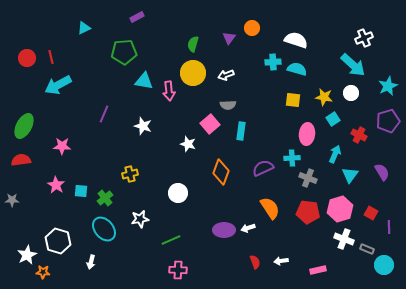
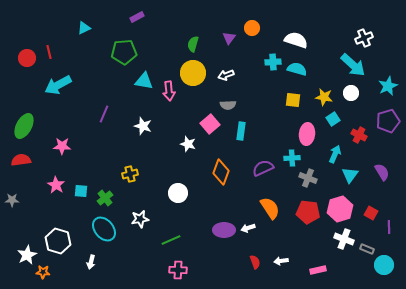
red line at (51, 57): moved 2 px left, 5 px up
